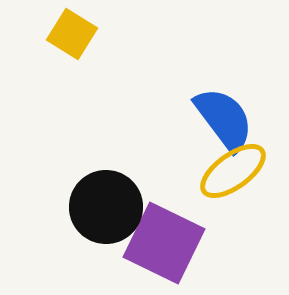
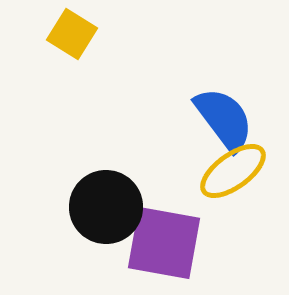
purple square: rotated 16 degrees counterclockwise
